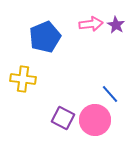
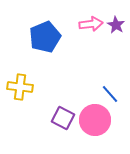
yellow cross: moved 3 px left, 8 px down
